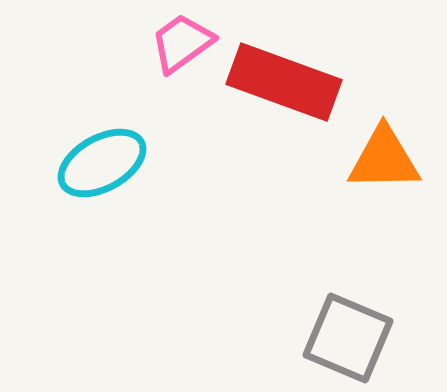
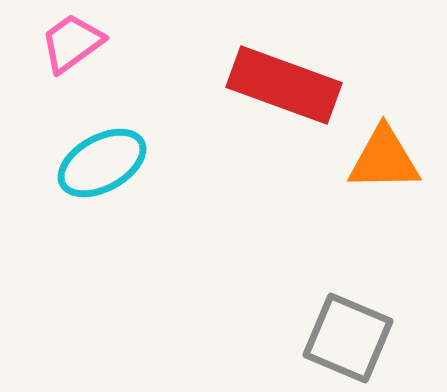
pink trapezoid: moved 110 px left
red rectangle: moved 3 px down
